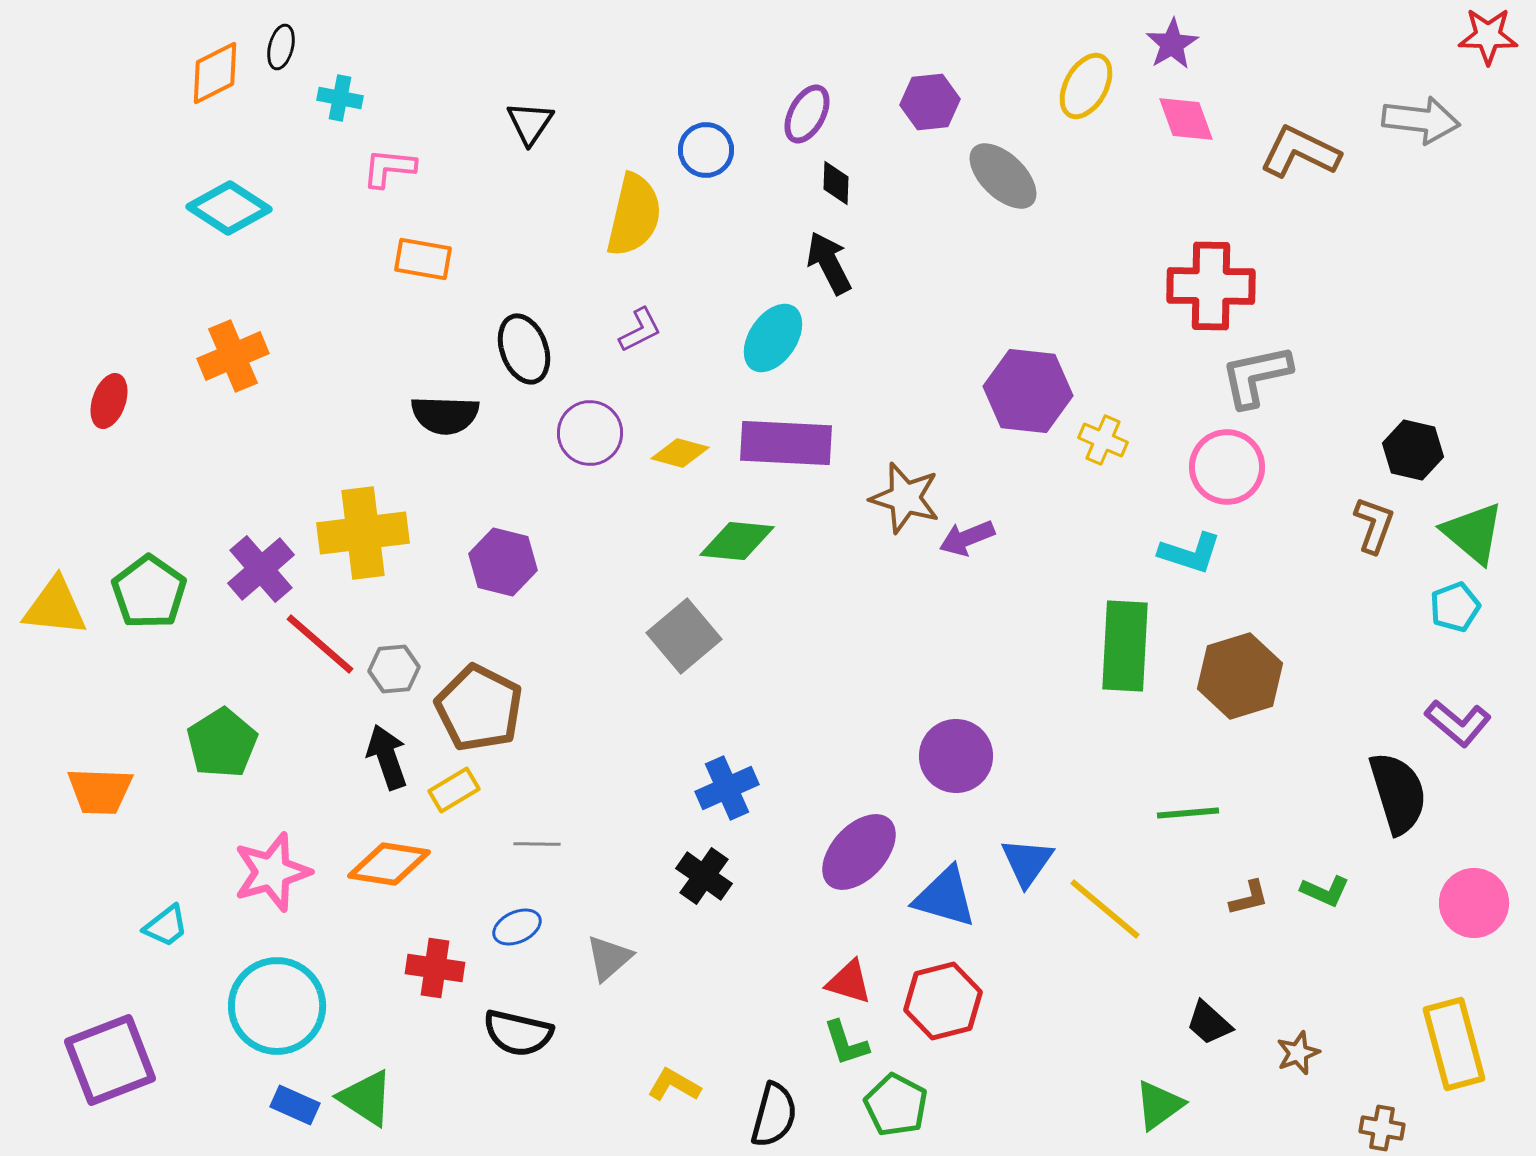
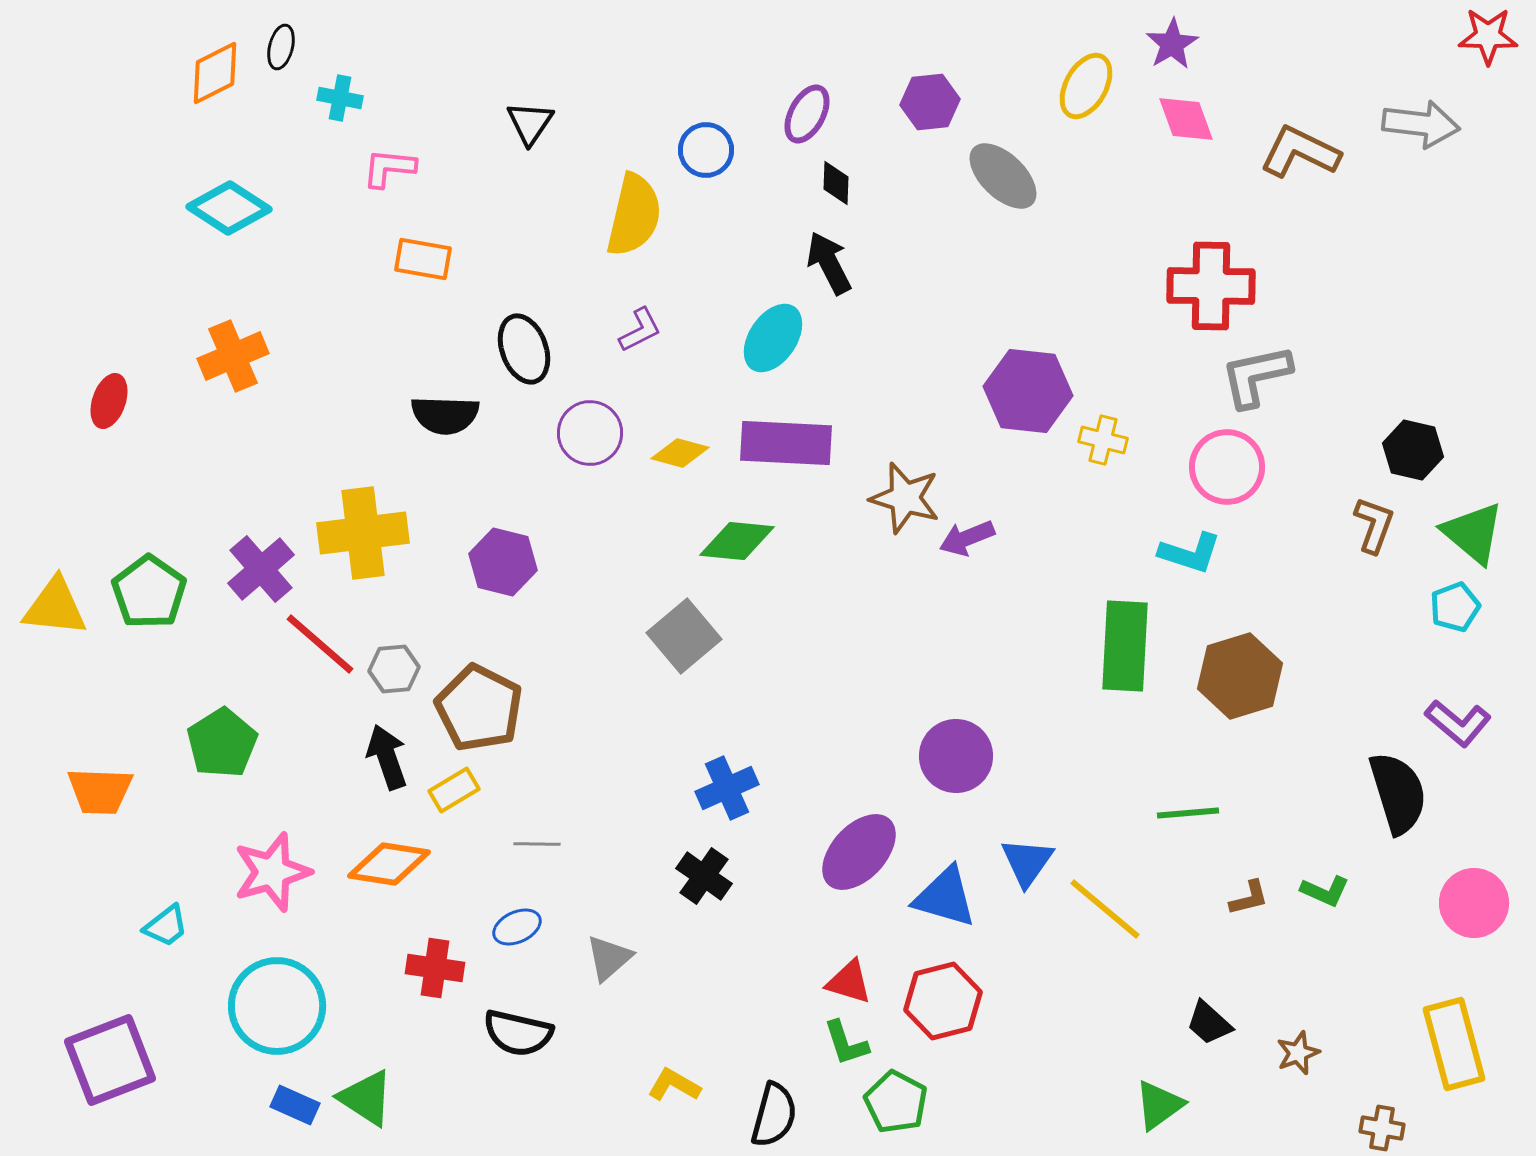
gray arrow at (1421, 120): moved 4 px down
yellow cross at (1103, 440): rotated 9 degrees counterclockwise
green pentagon at (896, 1105): moved 3 px up
